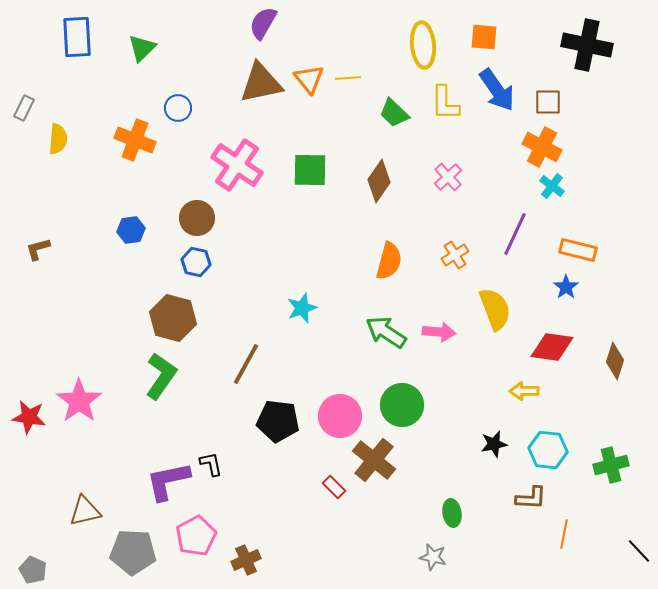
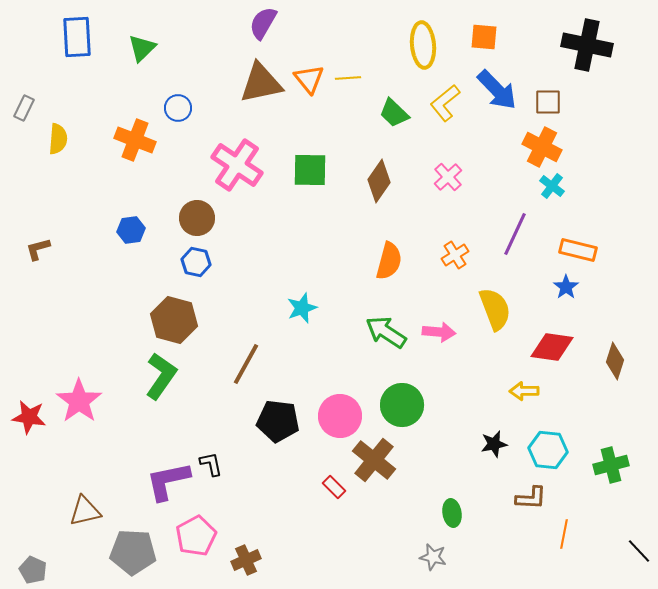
blue arrow at (497, 90): rotated 9 degrees counterclockwise
yellow L-shape at (445, 103): rotated 51 degrees clockwise
brown hexagon at (173, 318): moved 1 px right, 2 px down
